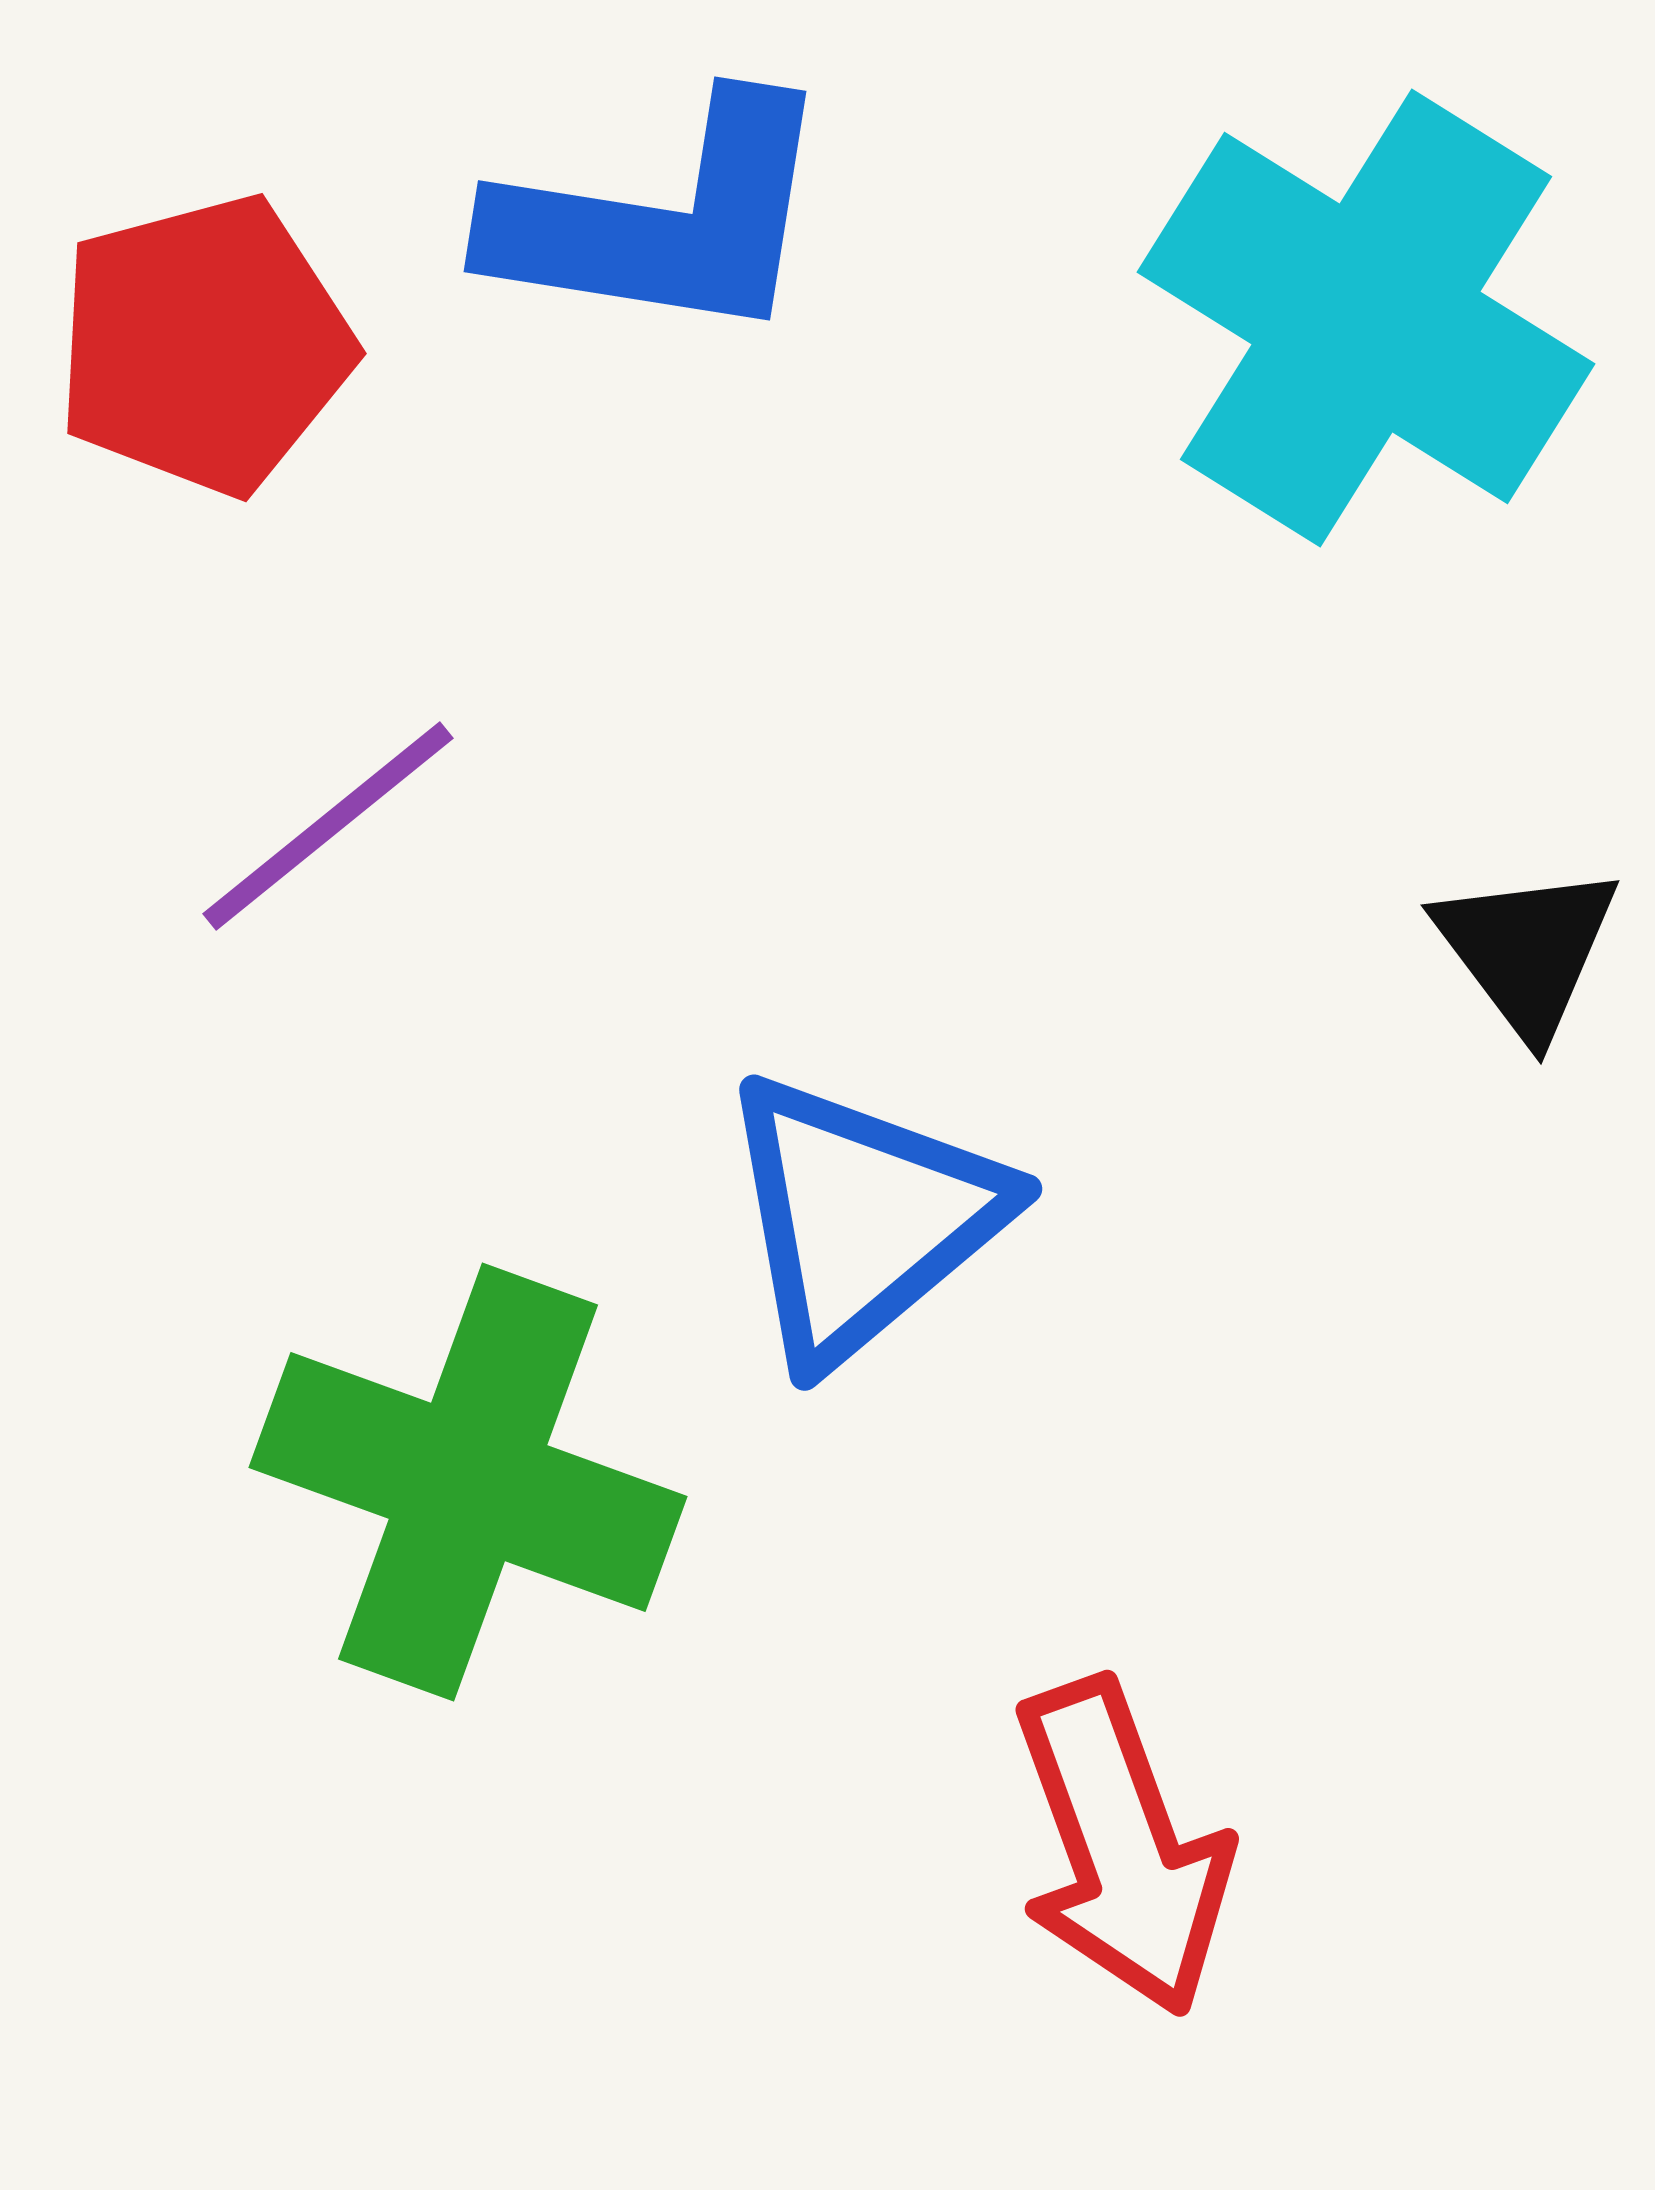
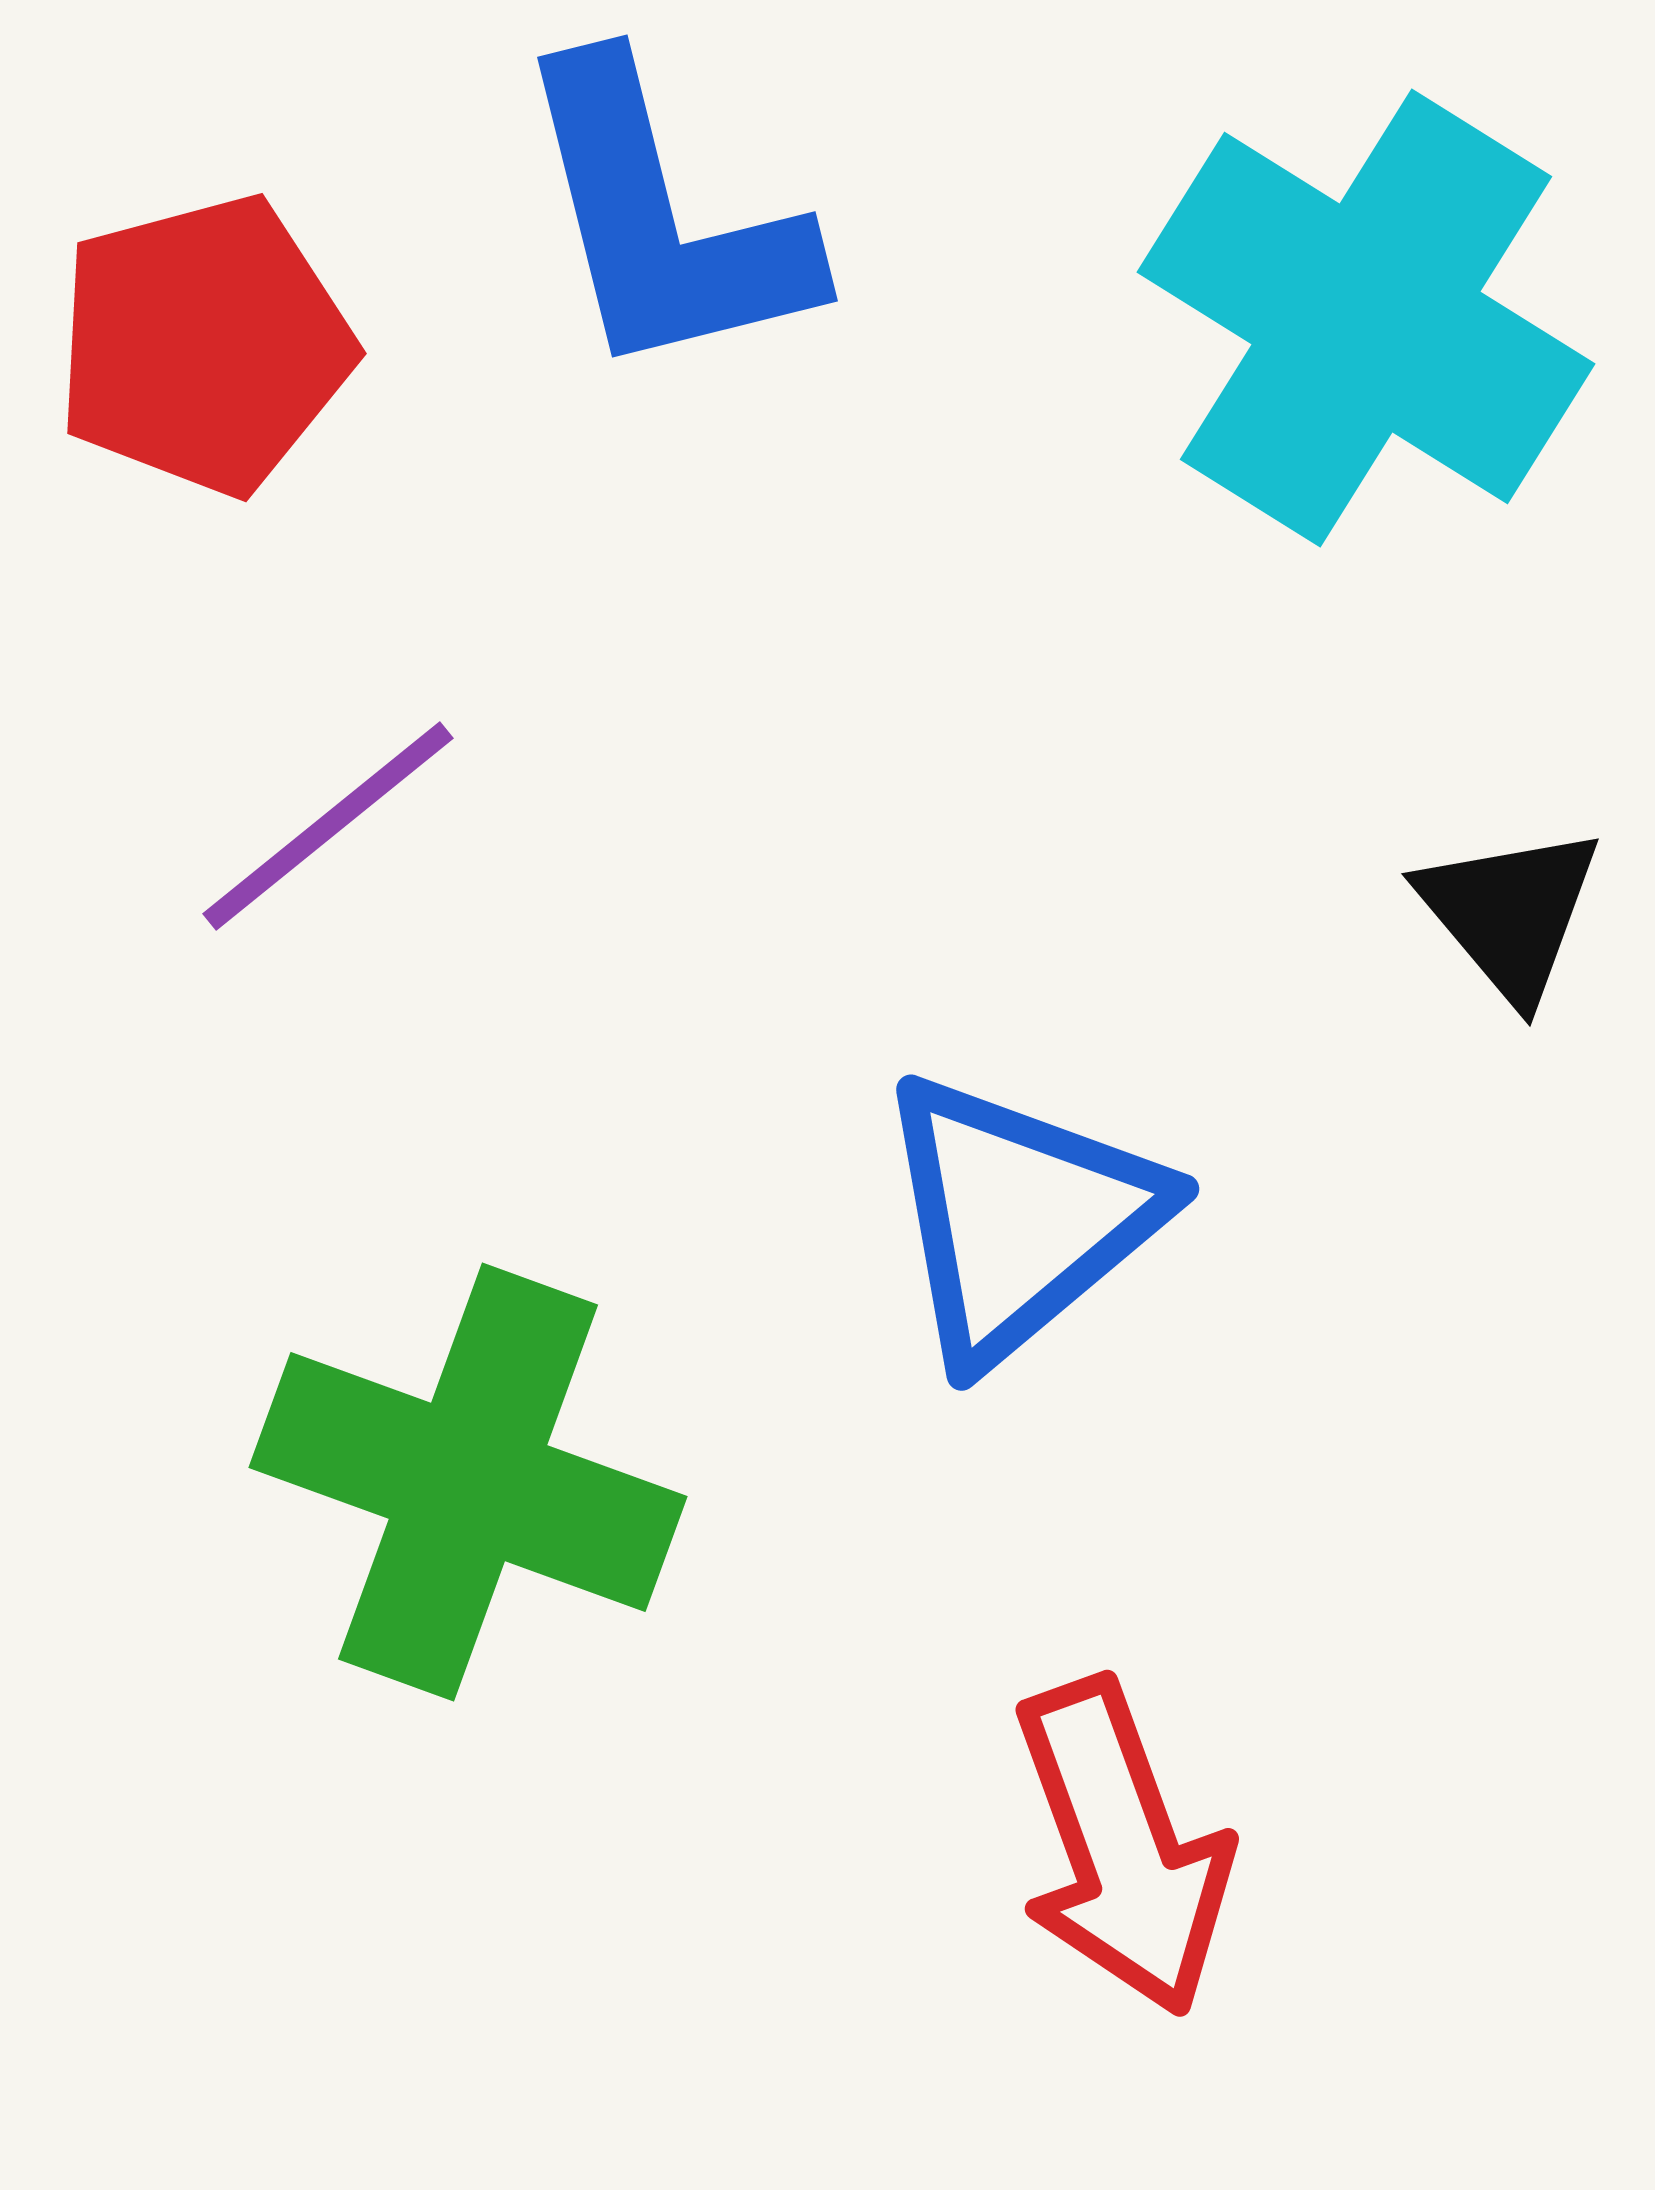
blue L-shape: rotated 67 degrees clockwise
black triangle: moved 17 px left, 37 px up; rotated 3 degrees counterclockwise
blue triangle: moved 157 px right
